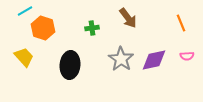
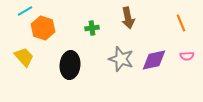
brown arrow: rotated 25 degrees clockwise
gray star: rotated 15 degrees counterclockwise
